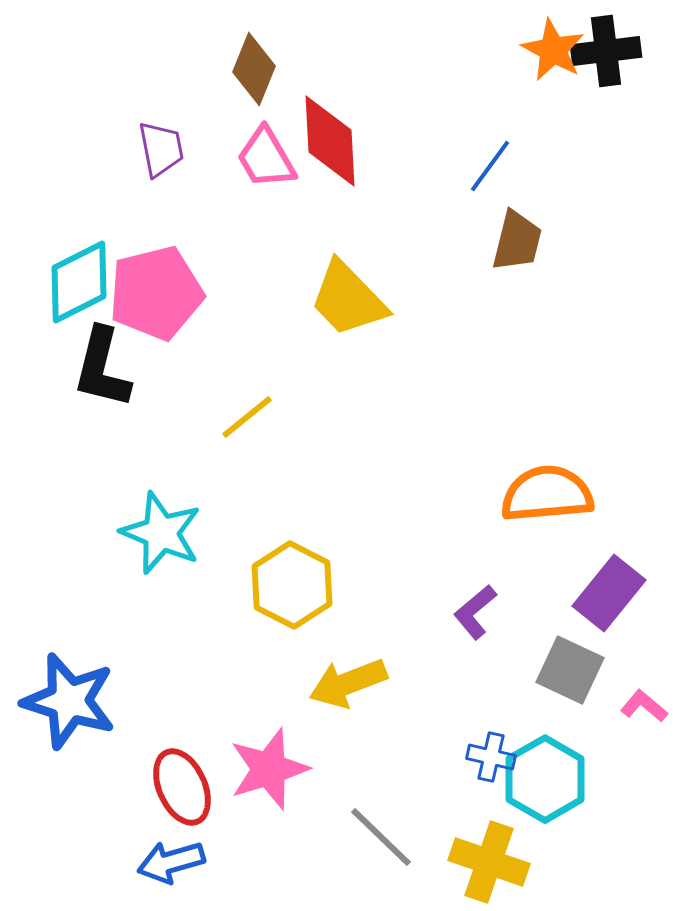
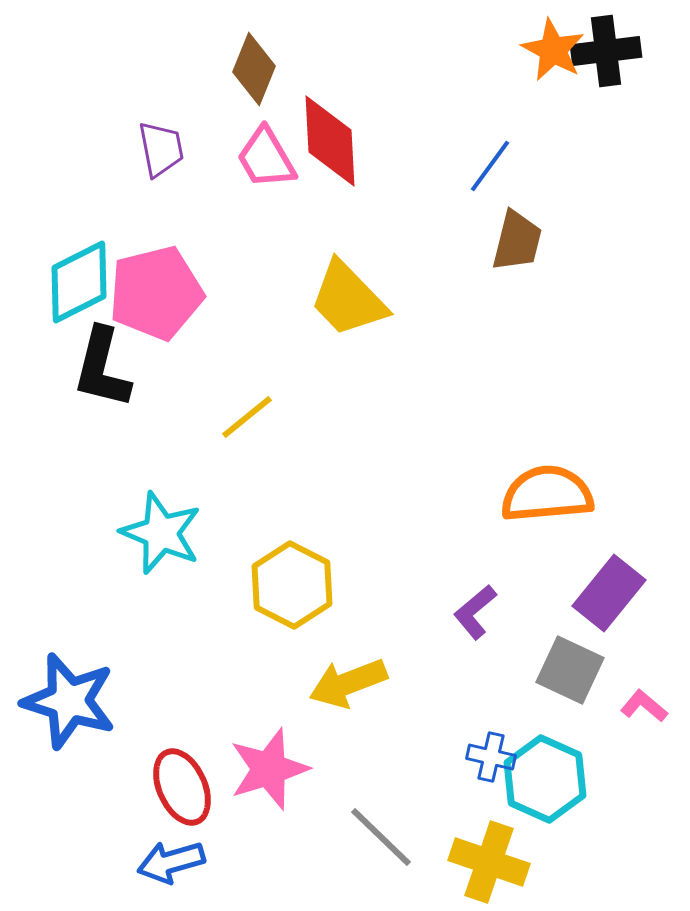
cyan hexagon: rotated 6 degrees counterclockwise
